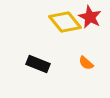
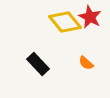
black rectangle: rotated 25 degrees clockwise
